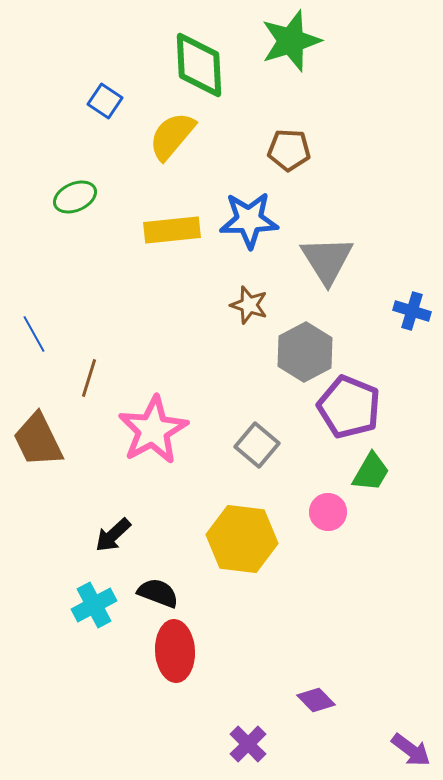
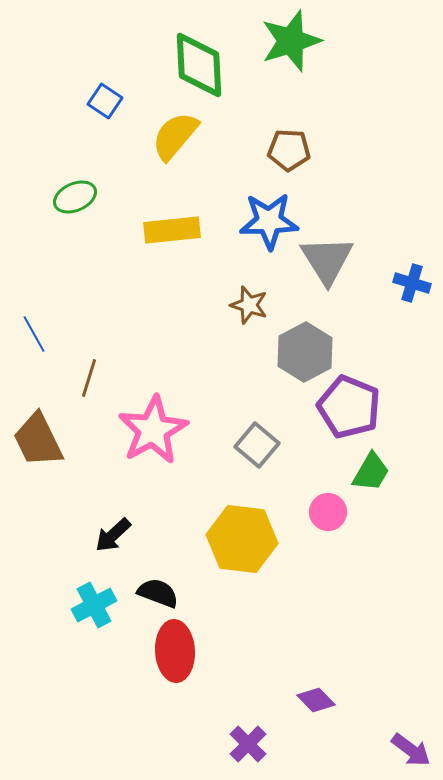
yellow semicircle: moved 3 px right
blue star: moved 20 px right, 1 px down
blue cross: moved 28 px up
